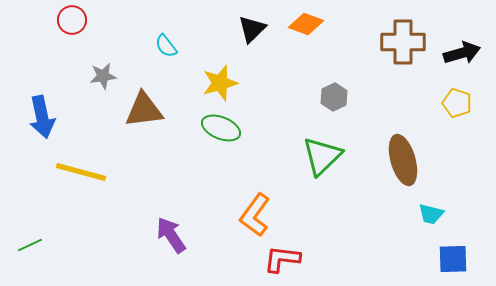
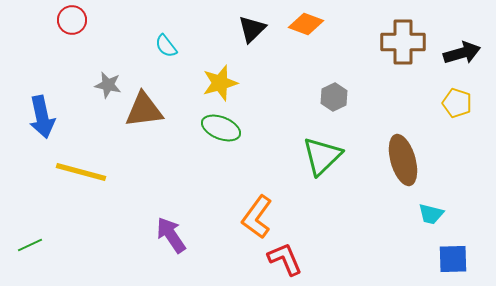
gray star: moved 5 px right, 9 px down; rotated 20 degrees clockwise
orange L-shape: moved 2 px right, 2 px down
red L-shape: moved 3 px right; rotated 60 degrees clockwise
